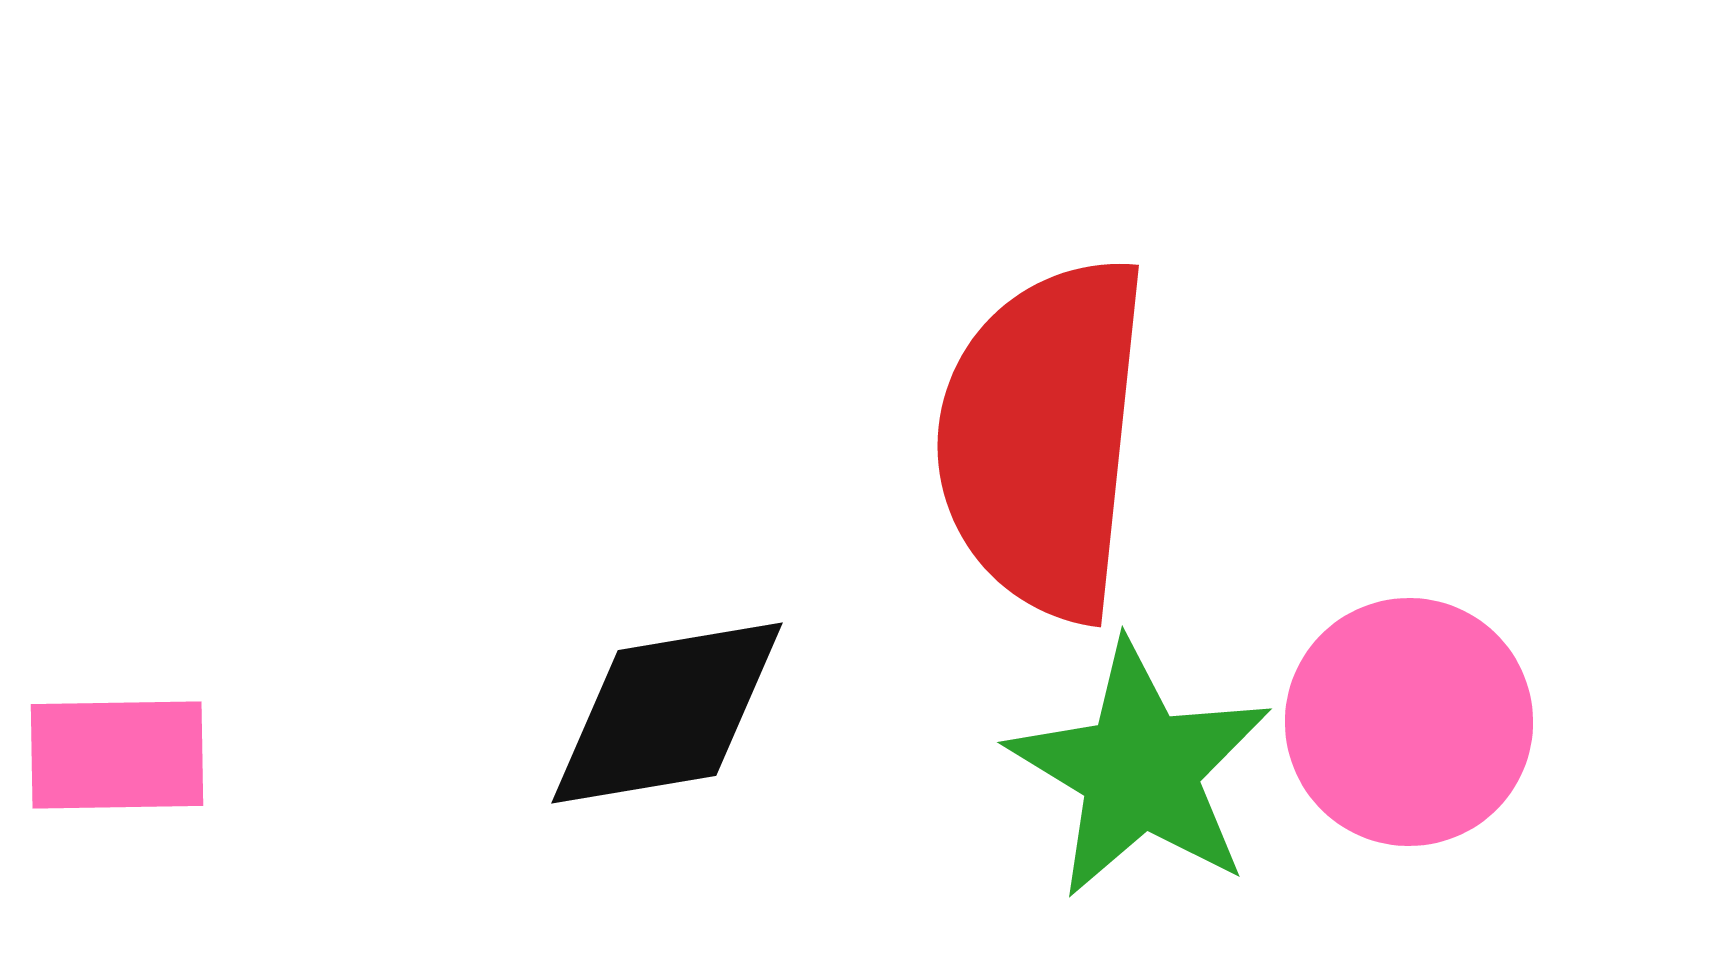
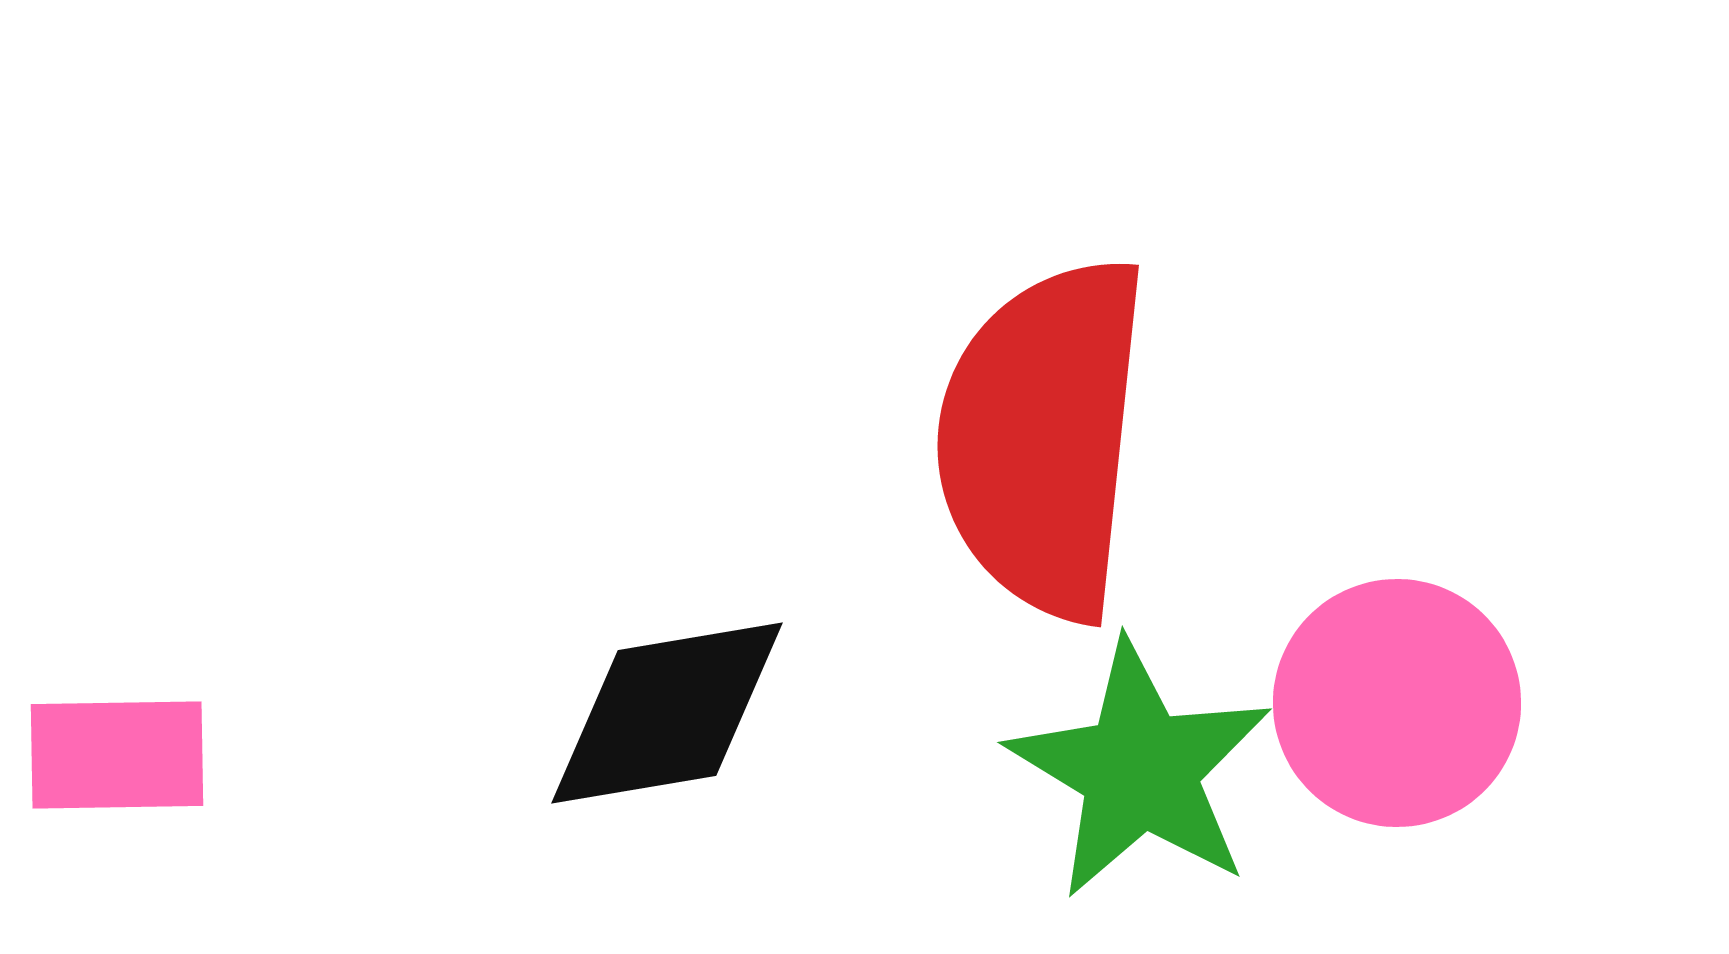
pink circle: moved 12 px left, 19 px up
